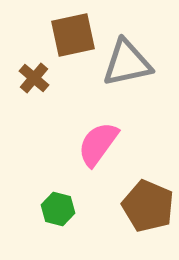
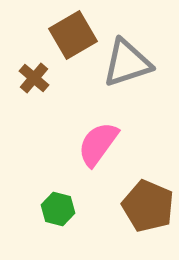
brown square: rotated 18 degrees counterclockwise
gray triangle: rotated 6 degrees counterclockwise
